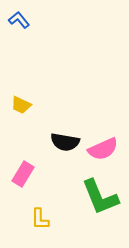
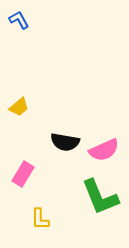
blue L-shape: rotated 10 degrees clockwise
yellow trapezoid: moved 2 px left, 2 px down; rotated 65 degrees counterclockwise
pink semicircle: moved 1 px right, 1 px down
